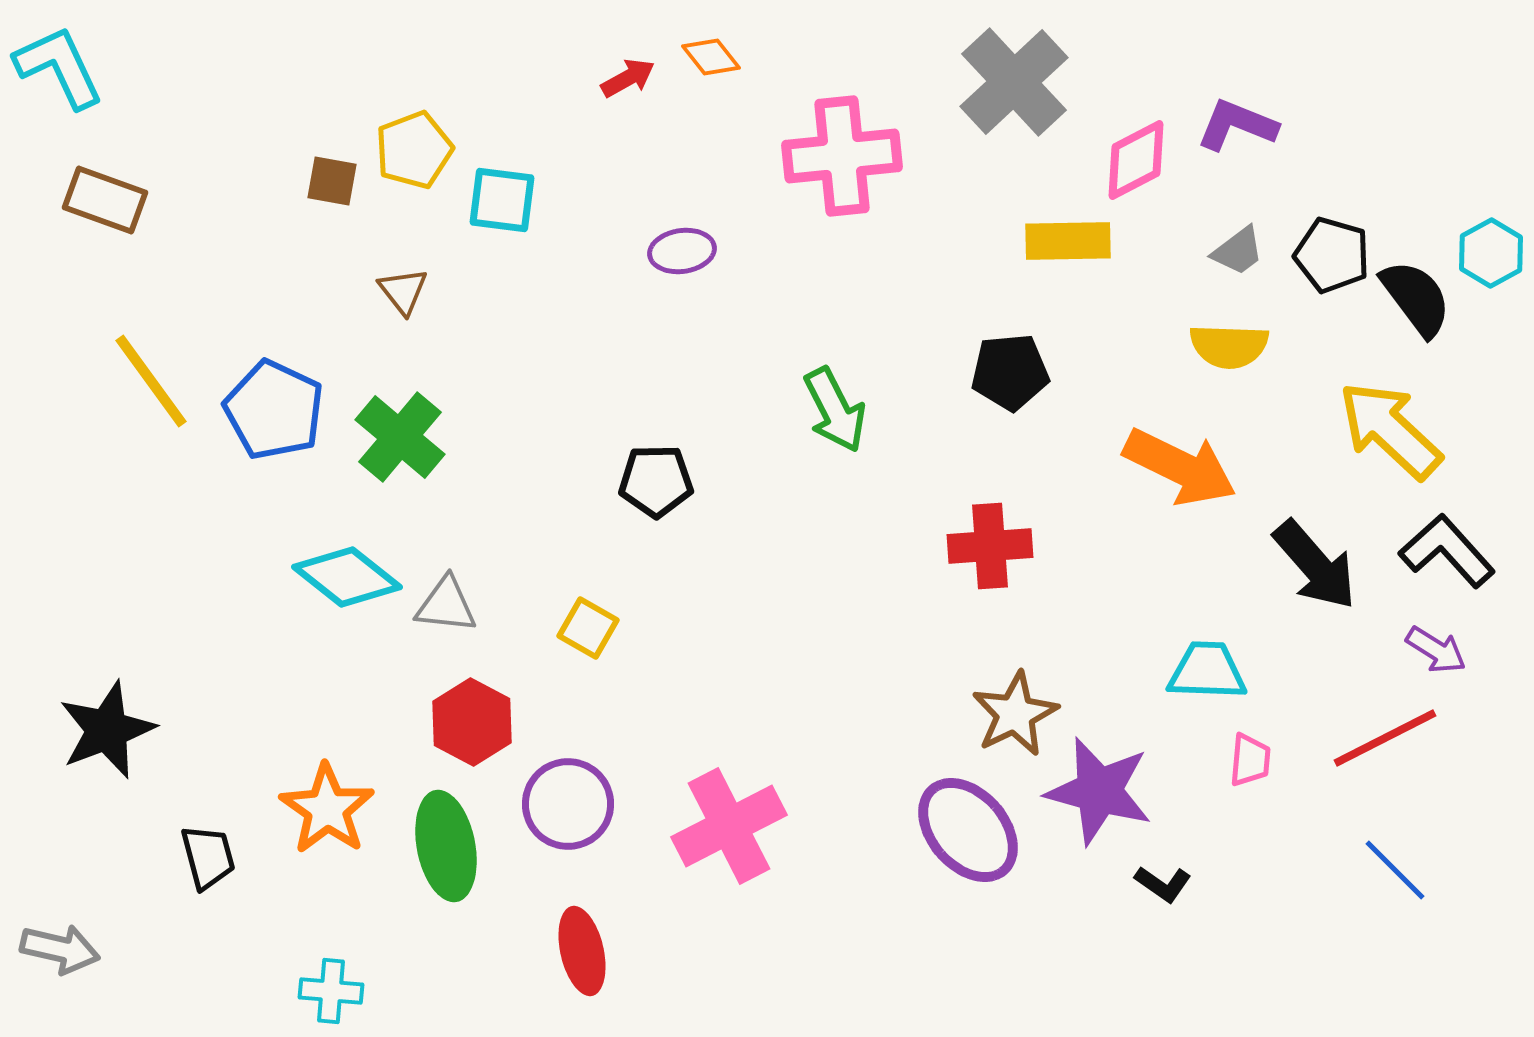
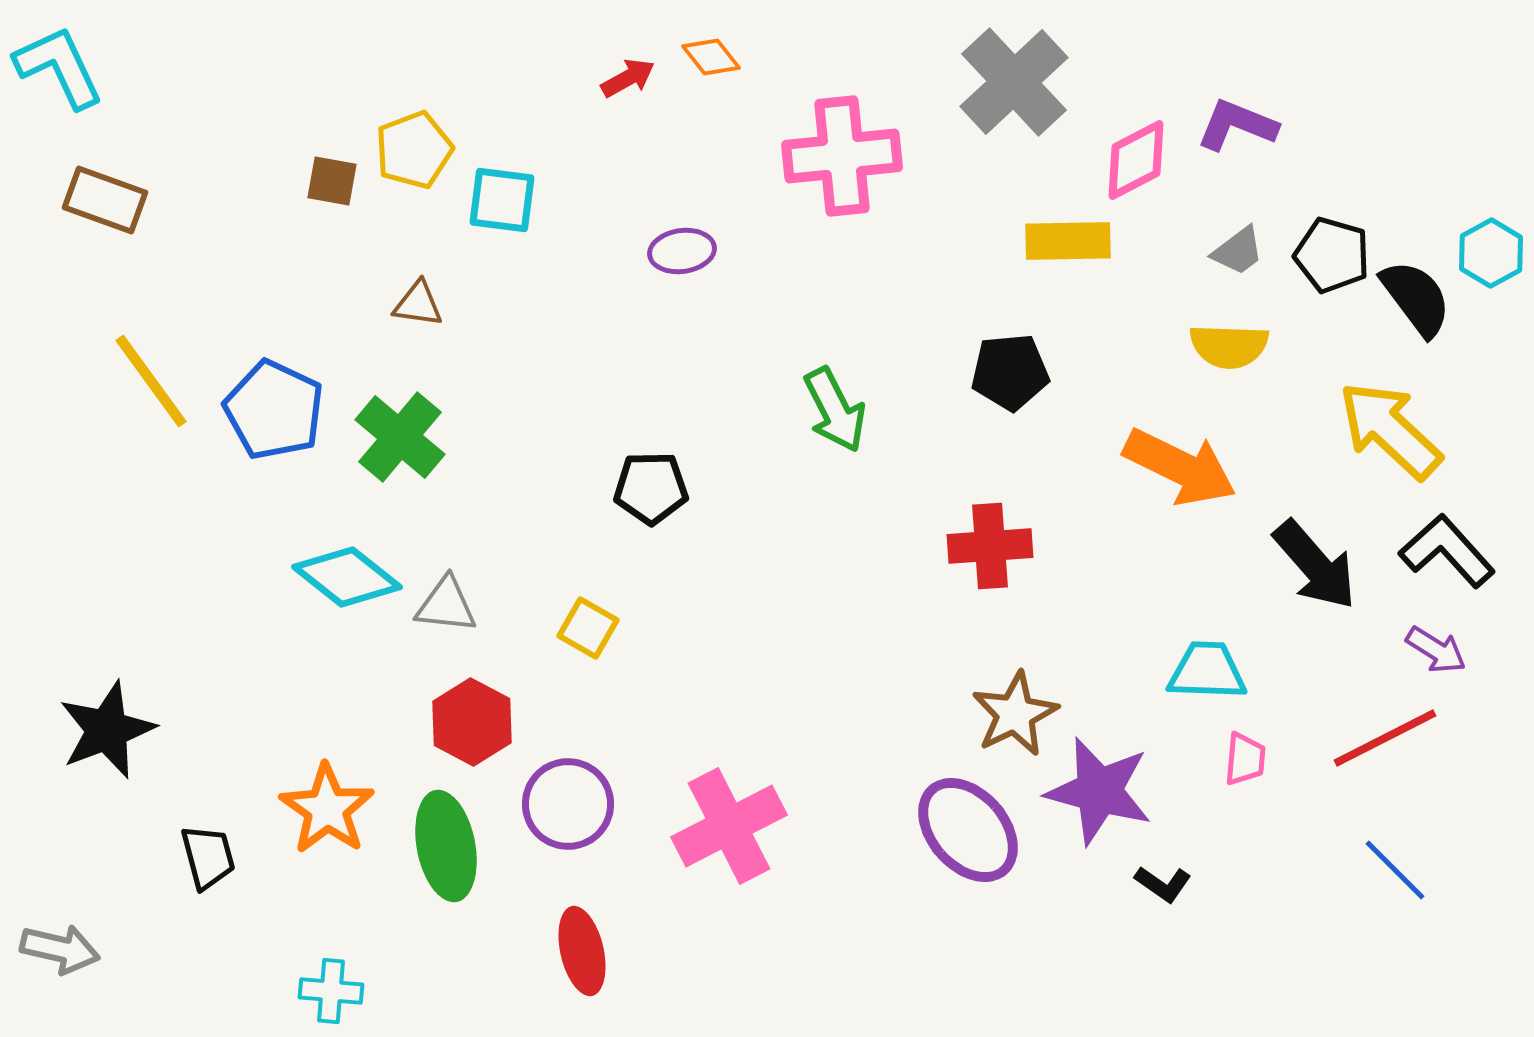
brown triangle at (403, 291): moved 15 px right, 13 px down; rotated 44 degrees counterclockwise
black pentagon at (656, 481): moved 5 px left, 7 px down
pink trapezoid at (1250, 760): moved 5 px left, 1 px up
